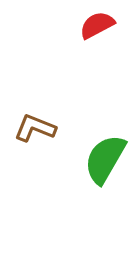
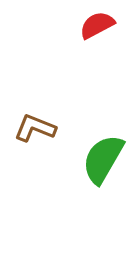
green semicircle: moved 2 px left
